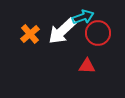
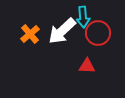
cyan arrow: rotated 105 degrees clockwise
